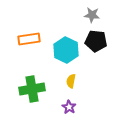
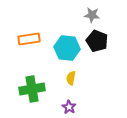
black pentagon: moved 1 px right; rotated 15 degrees clockwise
cyan hexagon: moved 1 px right, 2 px up; rotated 20 degrees counterclockwise
yellow semicircle: moved 3 px up
